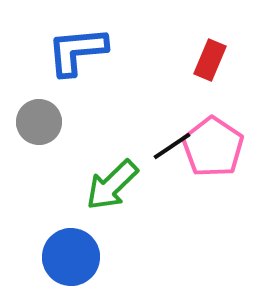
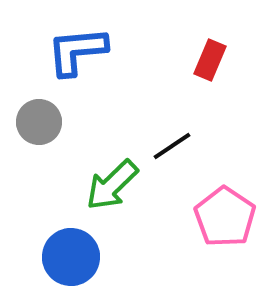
pink pentagon: moved 12 px right, 70 px down
